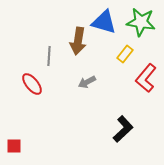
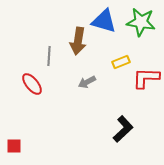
blue triangle: moved 1 px up
yellow rectangle: moved 4 px left, 8 px down; rotated 30 degrees clockwise
red L-shape: rotated 52 degrees clockwise
